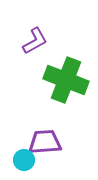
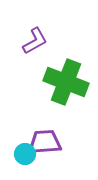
green cross: moved 2 px down
cyan circle: moved 1 px right, 6 px up
